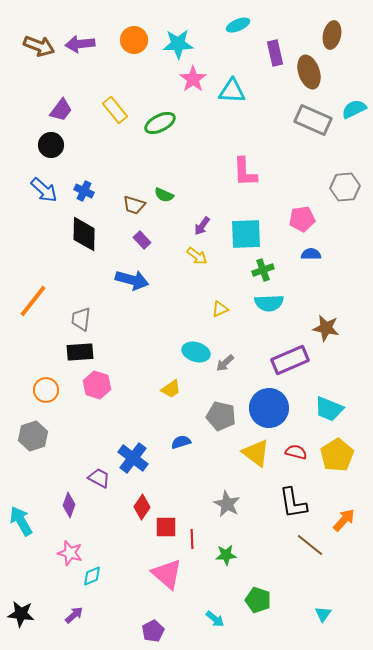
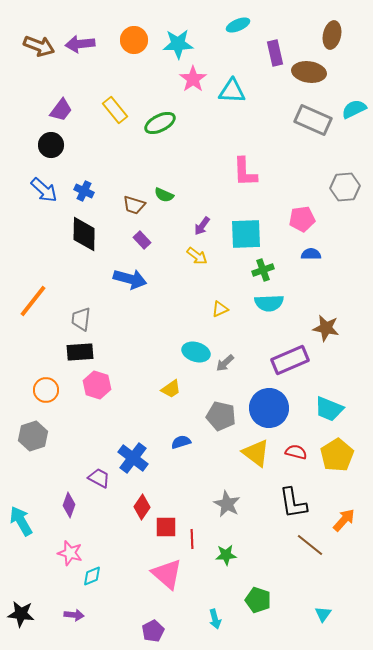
brown ellipse at (309, 72): rotated 64 degrees counterclockwise
blue arrow at (132, 280): moved 2 px left, 1 px up
purple arrow at (74, 615): rotated 48 degrees clockwise
cyan arrow at (215, 619): rotated 36 degrees clockwise
